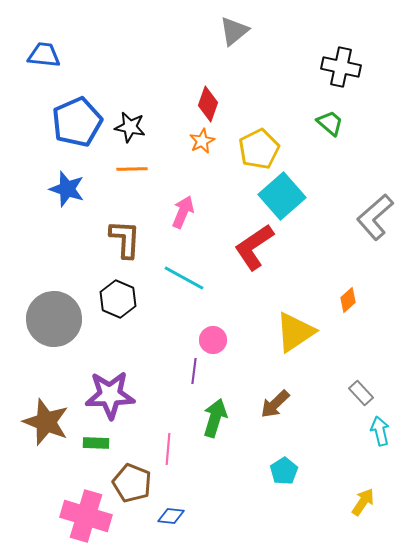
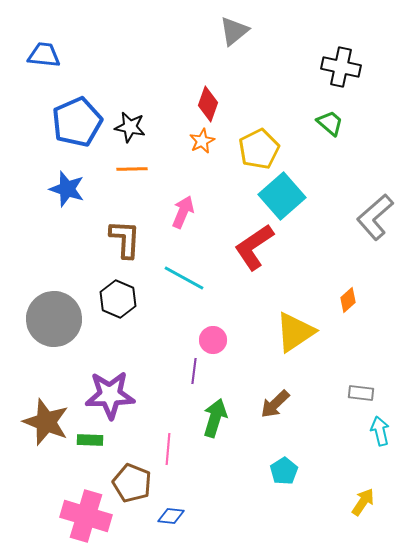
gray rectangle: rotated 40 degrees counterclockwise
green rectangle: moved 6 px left, 3 px up
